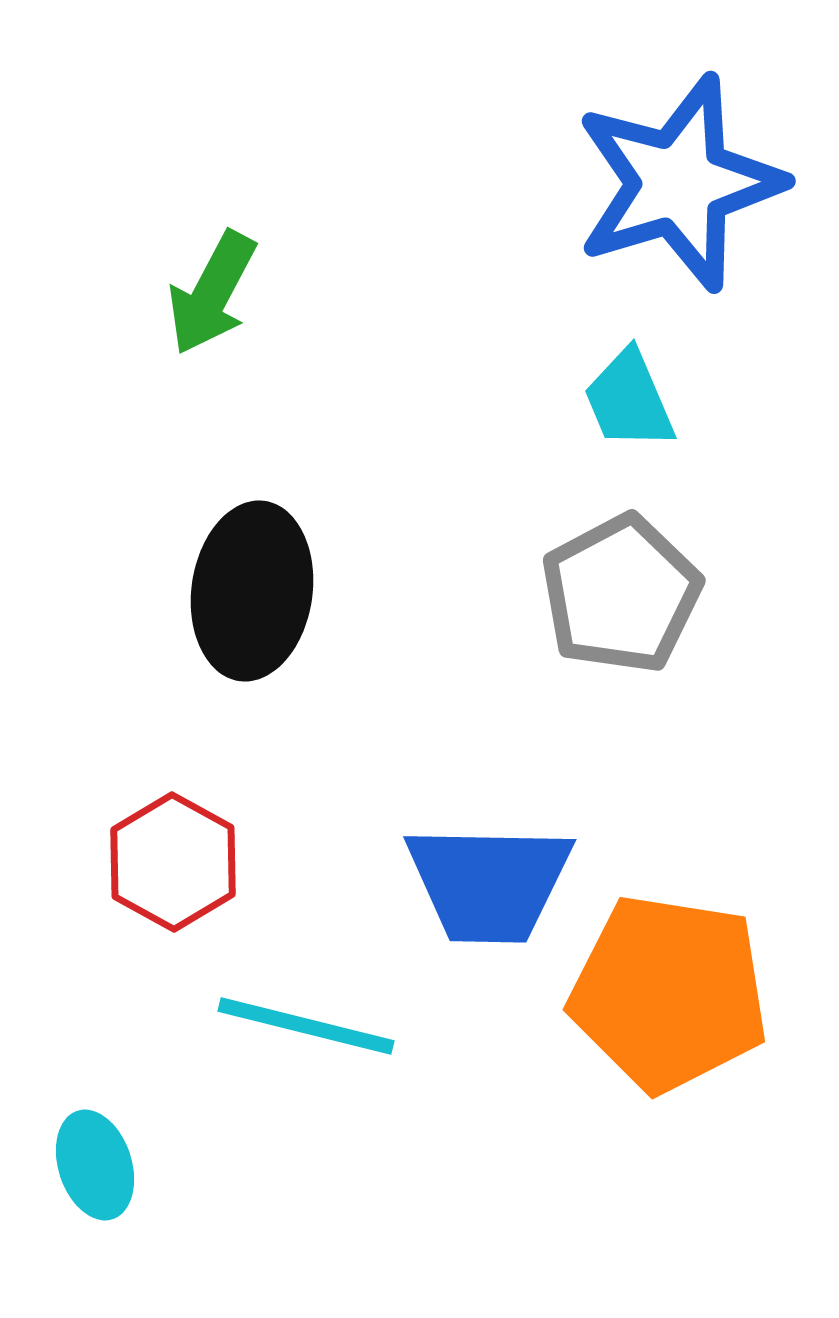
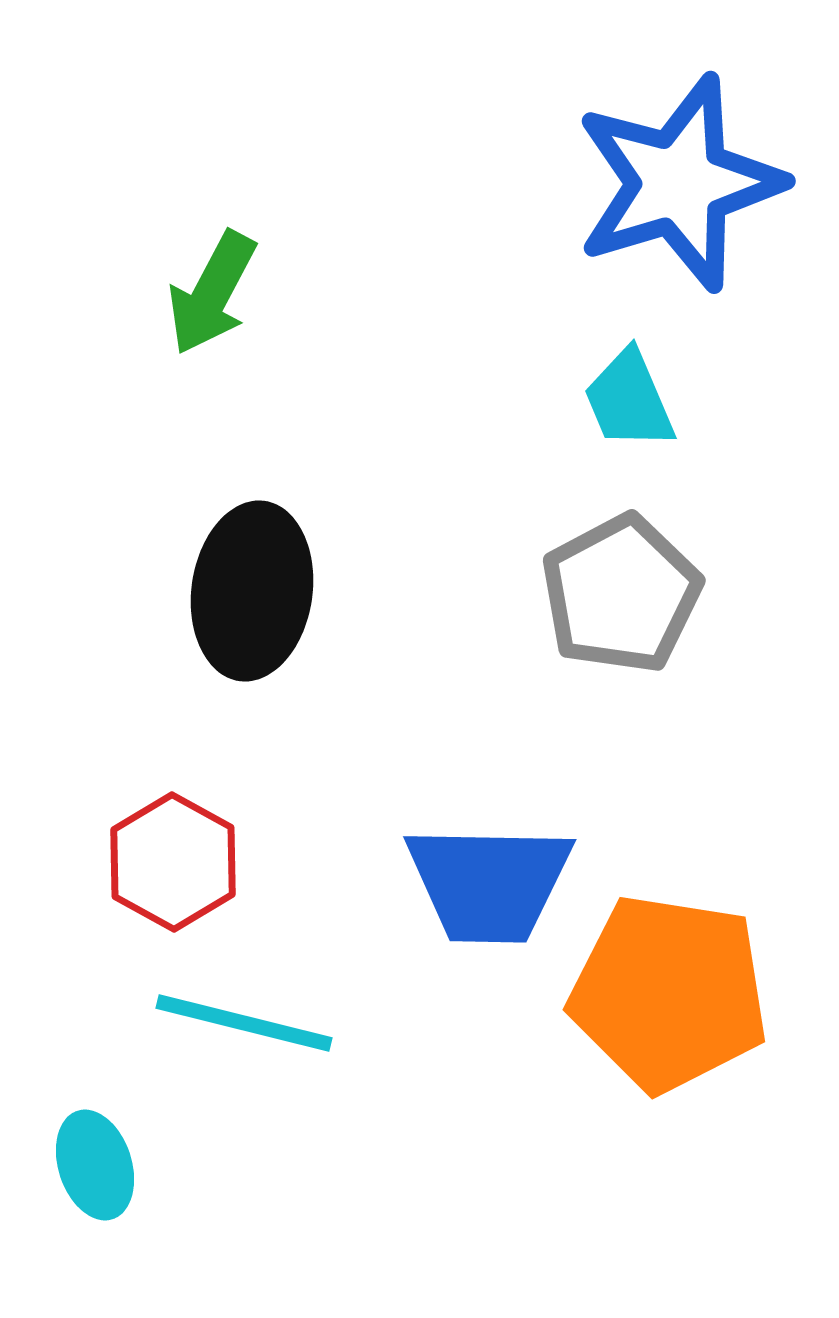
cyan line: moved 62 px left, 3 px up
